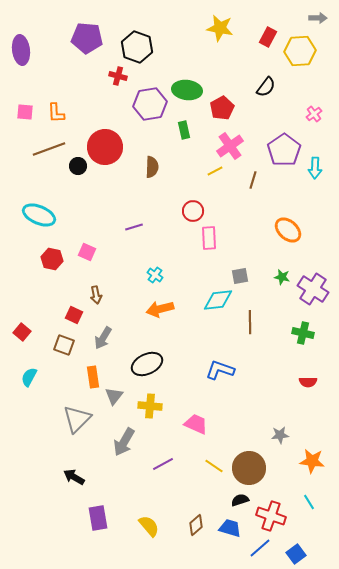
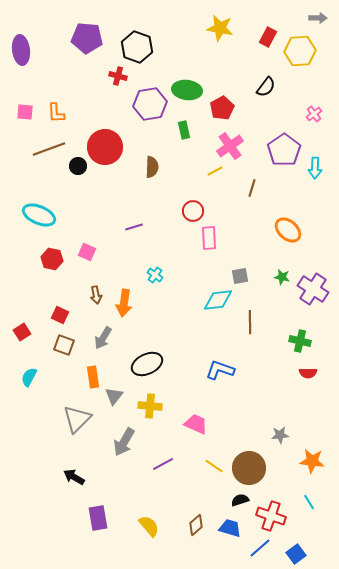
brown line at (253, 180): moved 1 px left, 8 px down
orange arrow at (160, 309): moved 36 px left, 6 px up; rotated 68 degrees counterclockwise
red square at (74, 315): moved 14 px left
red square at (22, 332): rotated 18 degrees clockwise
green cross at (303, 333): moved 3 px left, 8 px down
red semicircle at (308, 382): moved 9 px up
